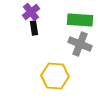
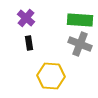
purple cross: moved 5 px left, 6 px down; rotated 12 degrees counterclockwise
black rectangle: moved 5 px left, 15 px down
yellow hexagon: moved 4 px left
